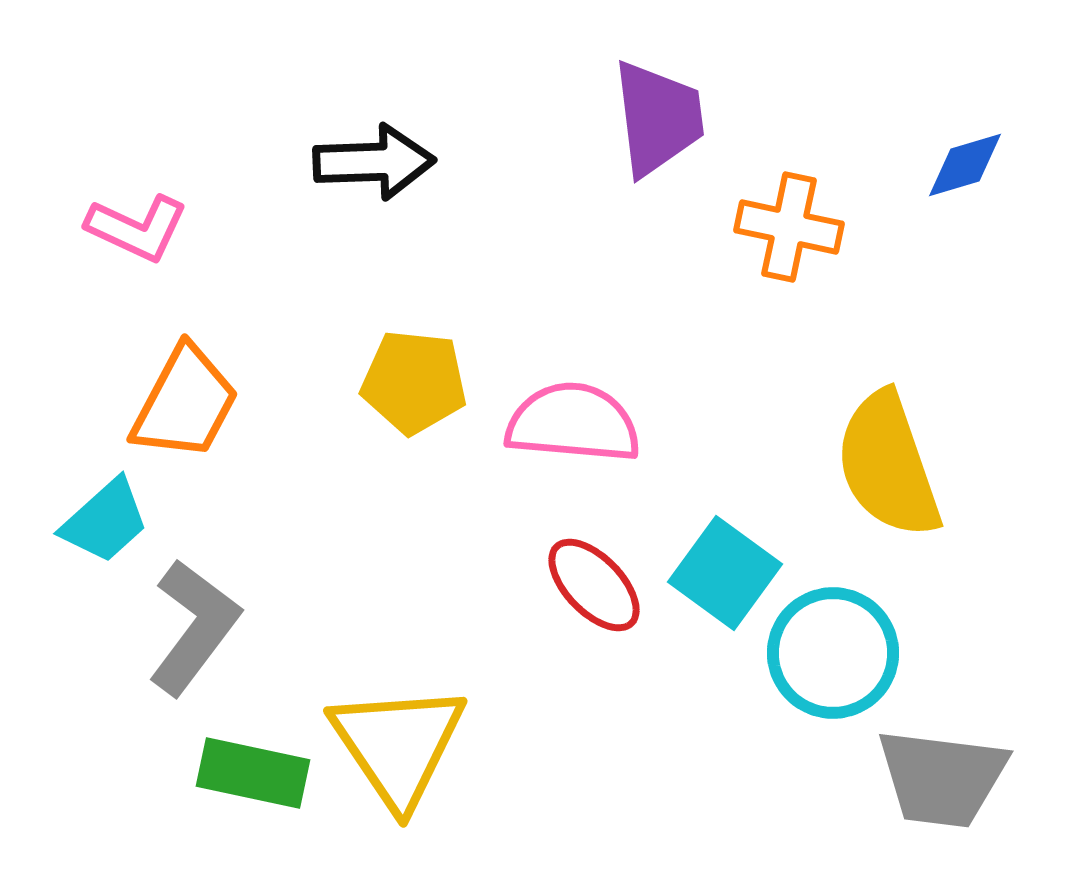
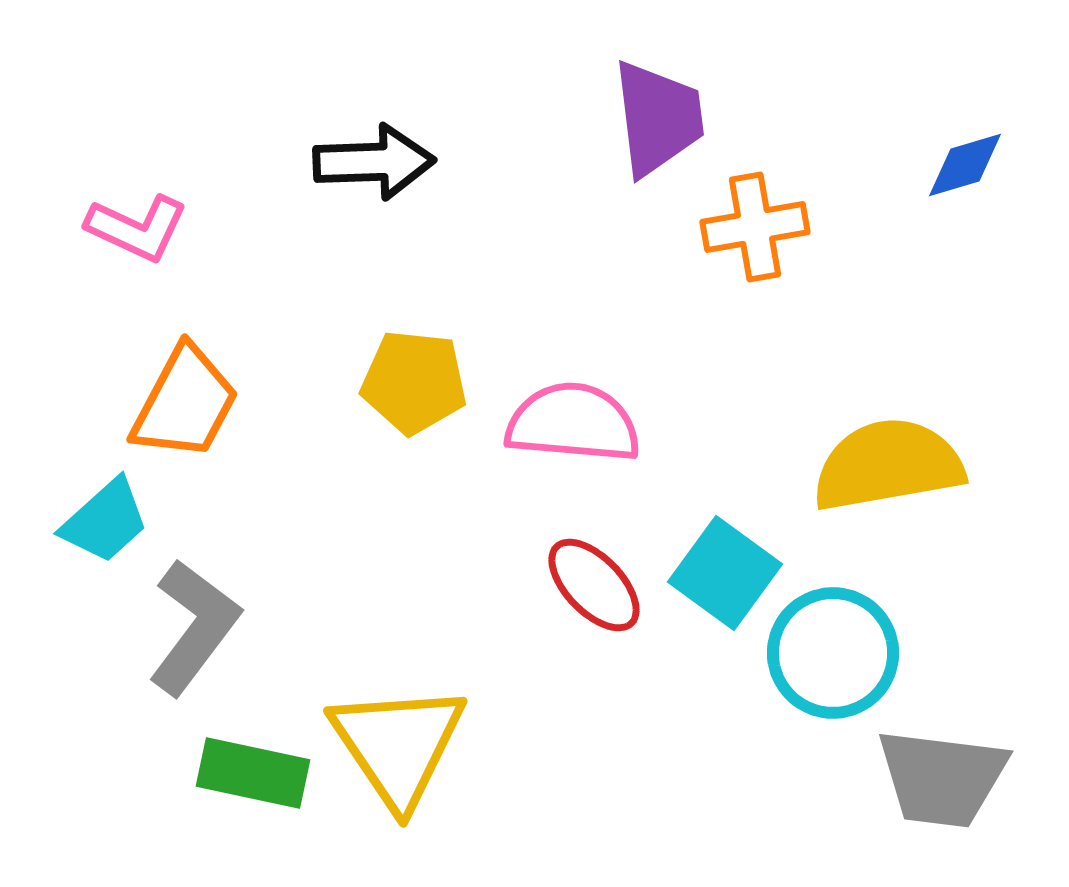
orange cross: moved 34 px left; rotated 22 degrees counterclockwise
yellow semicircle: rotated 99 degrees clockwise
